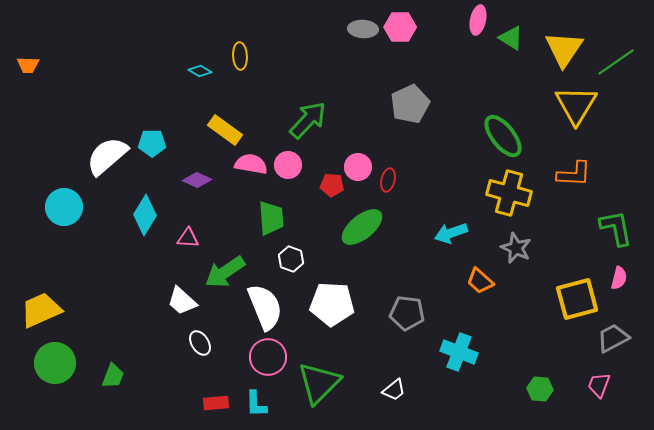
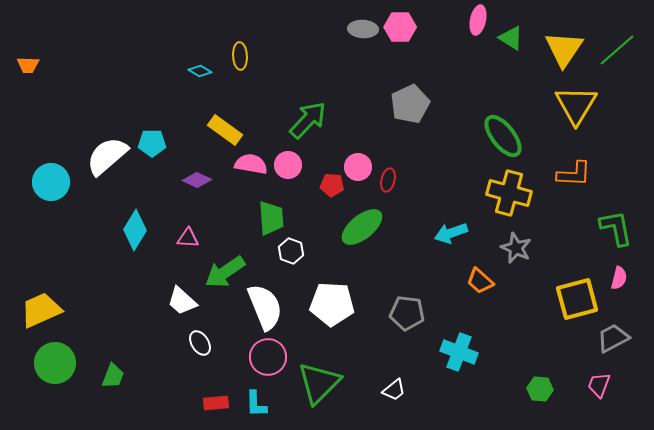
green line at (616, 62): moved 1 px right, 12 px up; rotated 6 degrees counterclockwise
cyan circle at (64, 207): moved 13 px left, 25 px up
cyan diamond at (145, 215): moved 10 px left, 15 px down
white hexagon at (291, 259): moved 8 px up
